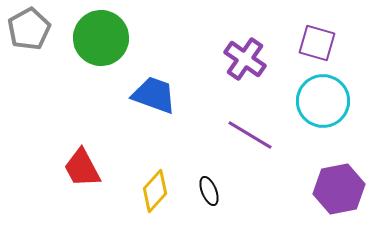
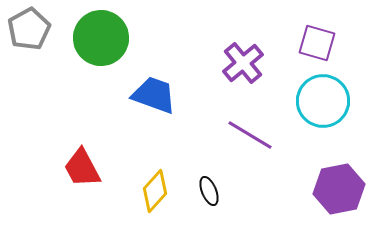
purple cross: moved 2 px left, 4 px down; rotated 15 degrees clockwise
